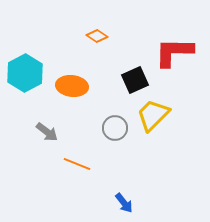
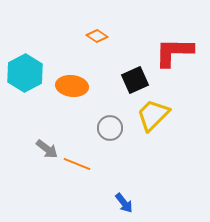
gray circle: moved 5 px left
gray arrow: moved 17 px down
